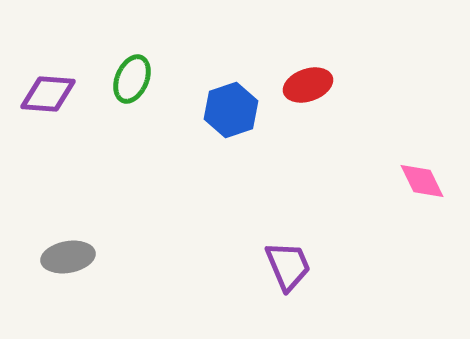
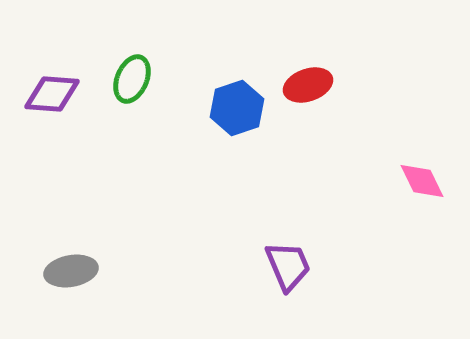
purple diamond: moved 4 px right
blue hexagon: moved 6 px right, 2 px up
gray ellipse: moved 3 px right, 14 px down
